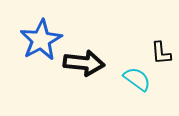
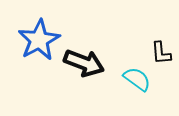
blue star: moved 2 px left
black arrow: rotated 15 degrees clockwise
